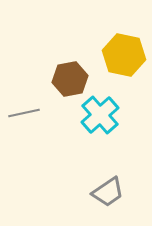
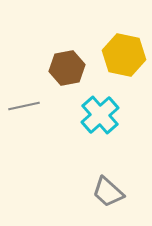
brown hexagon: moved 3 px left, 11 px up
gray line: moved 7 px up
gray trapezoid: rotated 76 degrees clockwise
